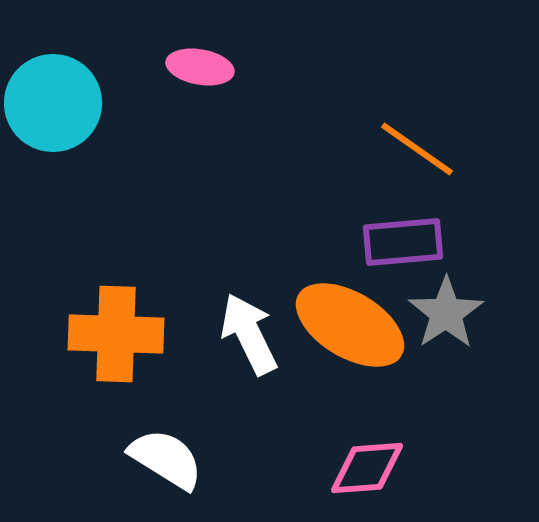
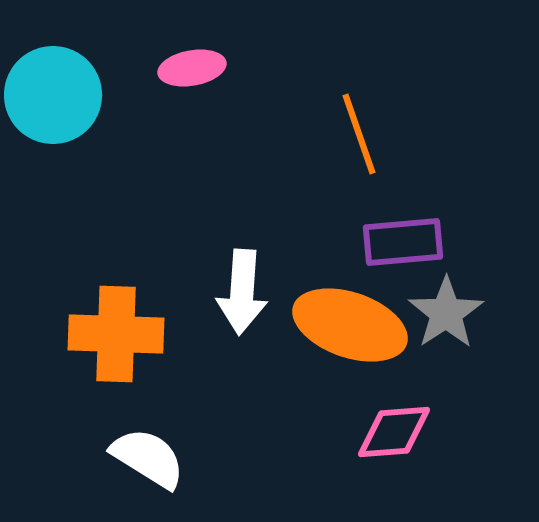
pink ellipse: moved 8 px left, 1 px down; rotated 20 degrees counterclockwise
cyan circle: moved 8 px up
orange line: moved 58 px left, 15 px up; rotated 36 degrees clockwise
orange ellipse: rotated 12 degrees counterclockwise
white arrow: moved 7 px left, 42 px up; rotated 150 degrees counterclockwise
white semicircle: moved 18 px left, 1 px up
pink diamond: moved 27 px right, 36 px up
